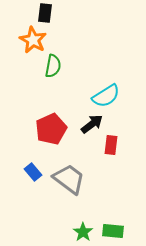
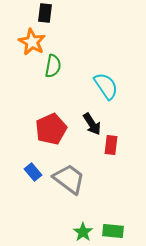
orange star: moved 1 px left, 2 px down
cyan semicircle: moved 10 px up; rotated 92 degrees counterclockwise
black arrow: rotated 95 degrees clockwise
